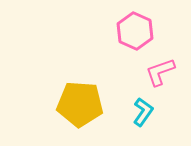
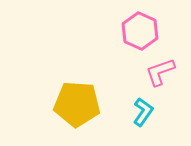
pink hexagon: moved 5 px right
yellow pentagon: moved 3 px left
